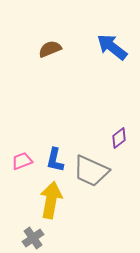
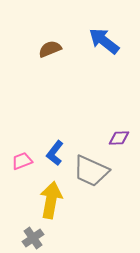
blue arrow: moved 8 px left, 6 px up
purple diamond: rotated 35 degrees clockwise
blue L-shape: moved 7 px up; rotated 25 degrees clockwise
